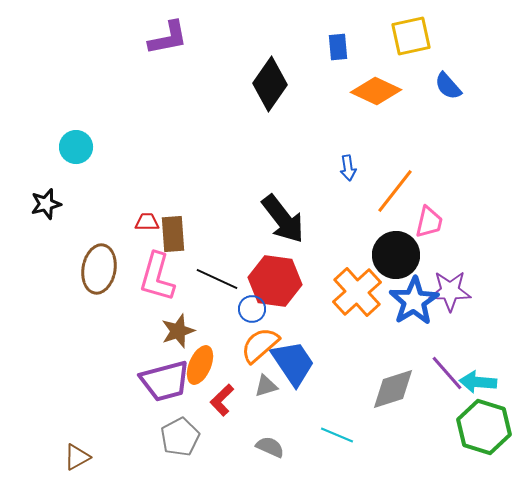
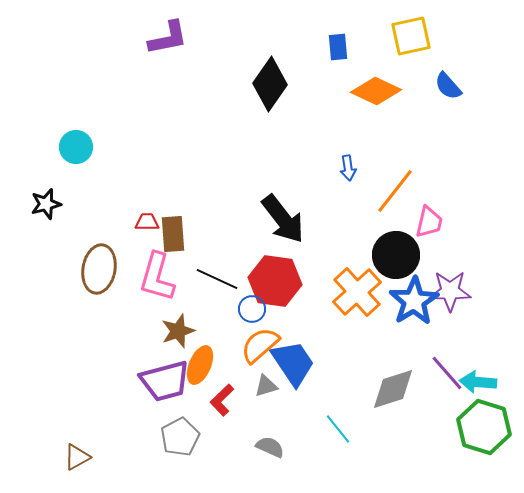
cyan line: moved 1 px right, 6 px up; rotated 28 degrees clockwise
